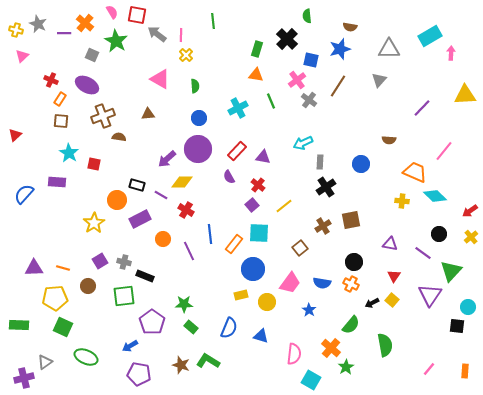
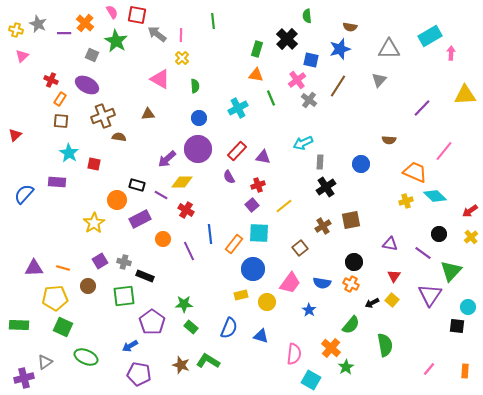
yellow cross at (186, 55): moved 4 px left, 3 px down
green line at (271, 101): moved 3 px up
red cross at (258, 185): rotated 32 degrees clockwise
yellow cross at (402, 201): moved 4 px right; rotated 24 degrees counterclockwise
